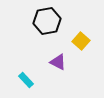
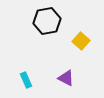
purple triangle: moved 8 px right, 16 px down
cyan rectangle: rotated 21 degrees clockwise
